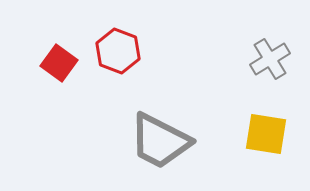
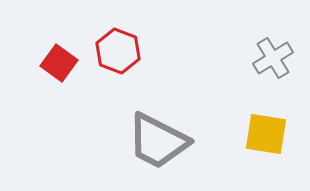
gray cross: moved 3 px right, 1 px up
gray trapezoid: moved 2 px left
